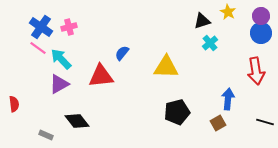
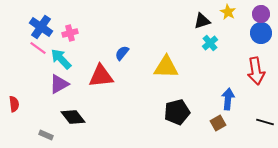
purple circle: moved 2 px up
pink cross: moved 1 px right, 6 px down
black diamond: moved 4 px left, 4 px up
